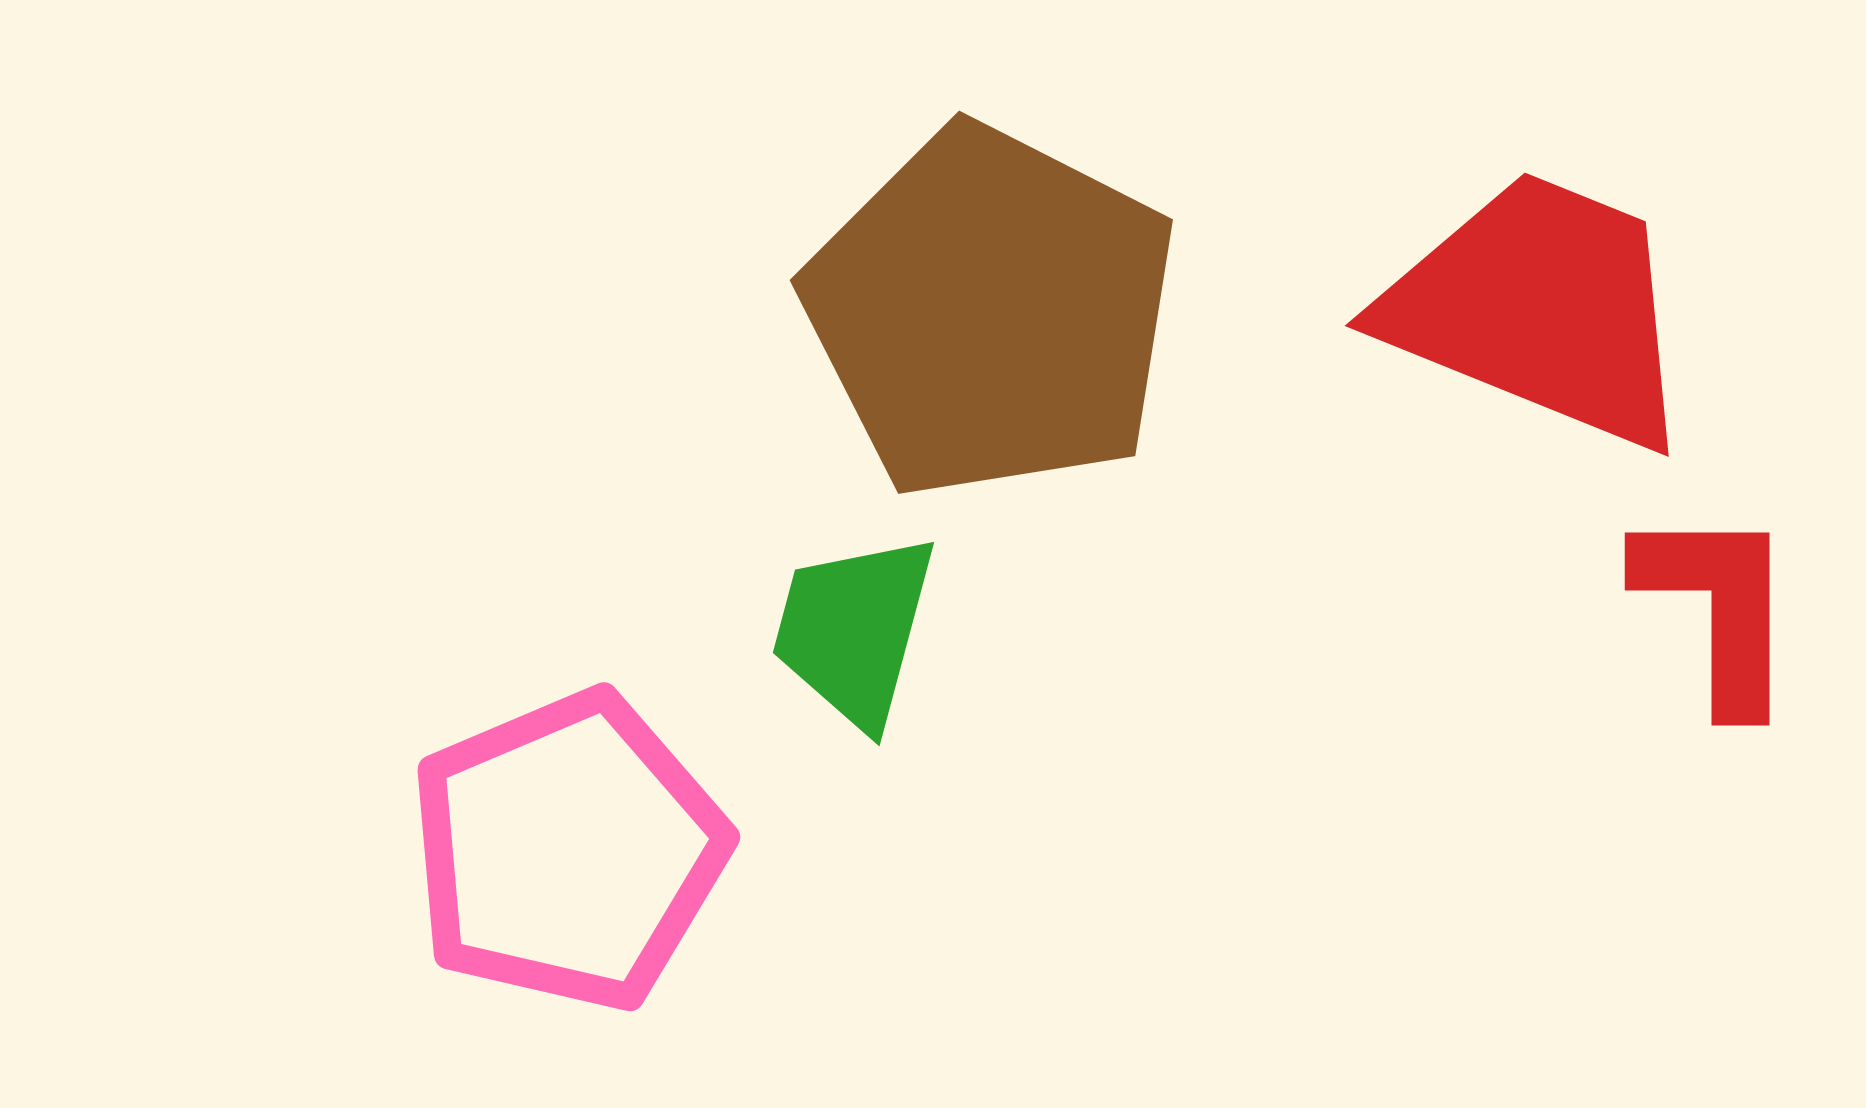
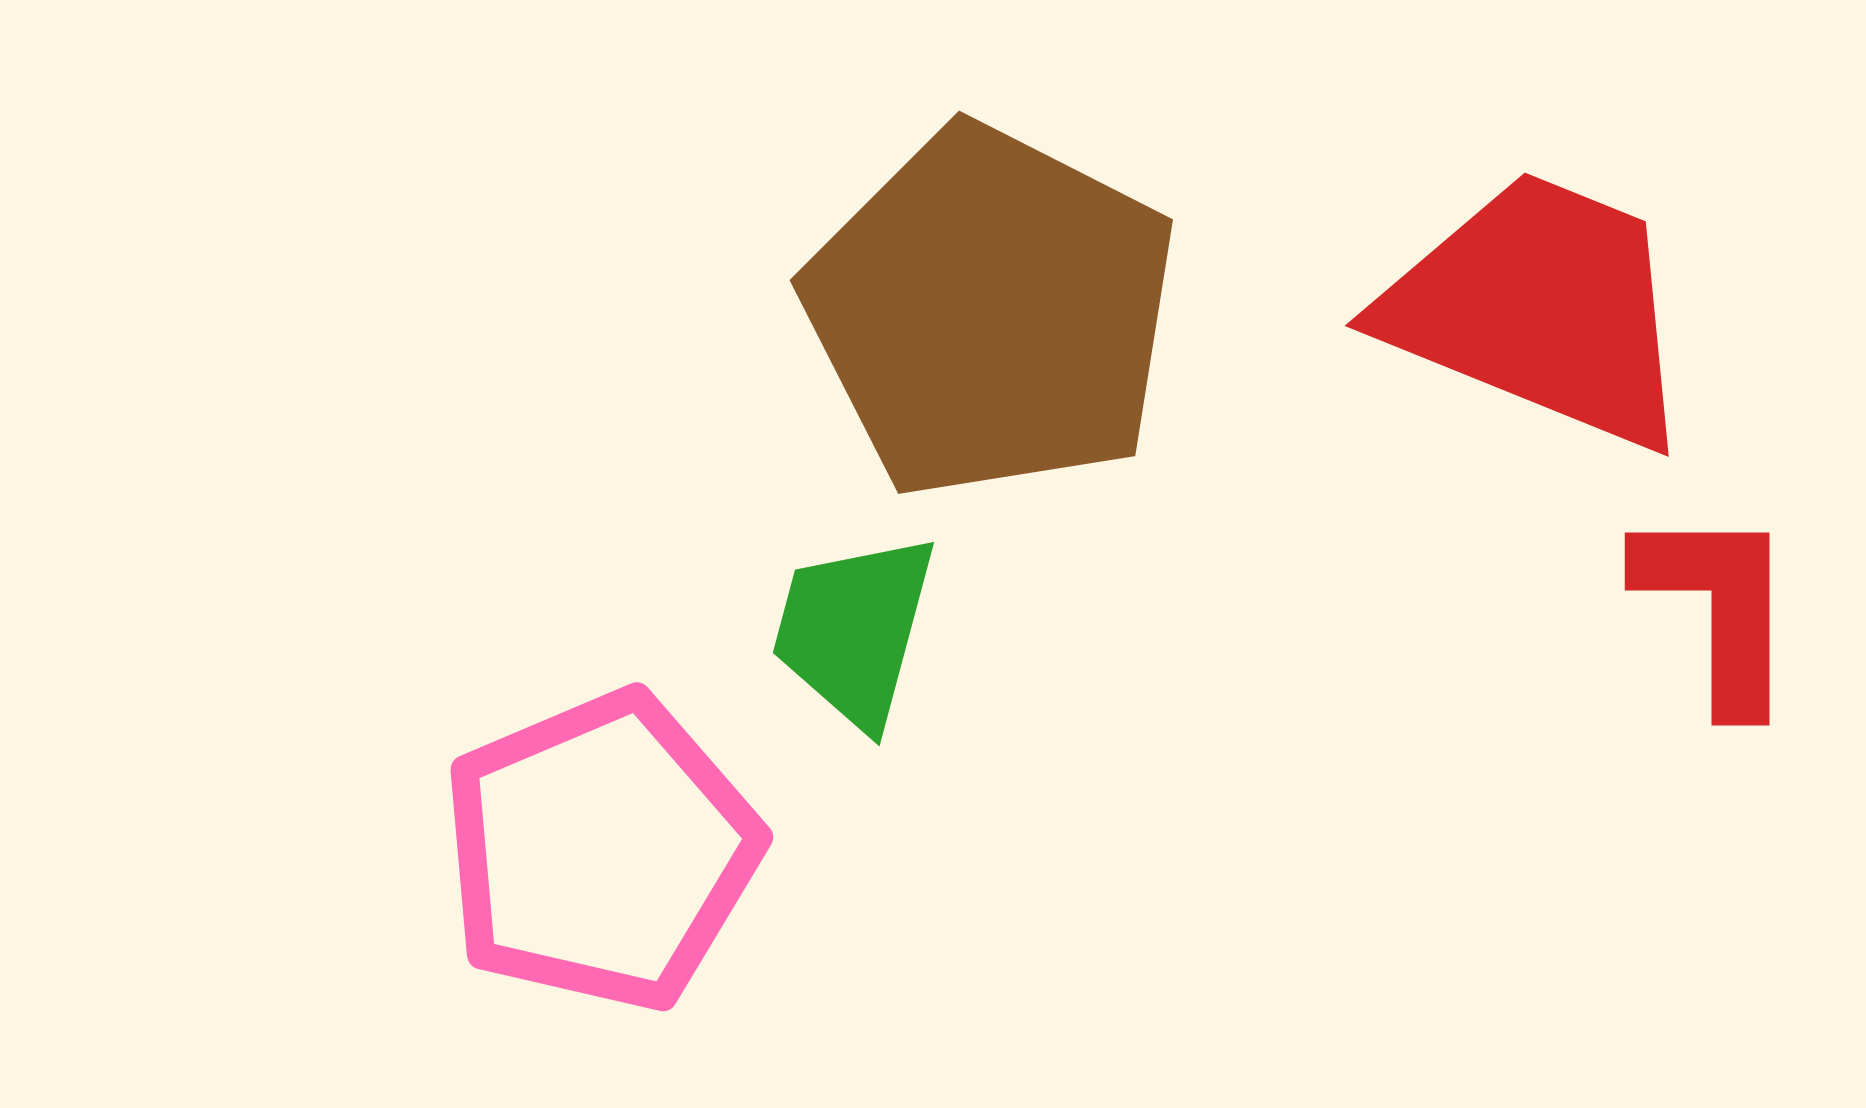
pink pentagon: moved 33 px right
